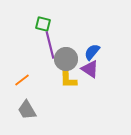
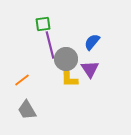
green square: rotated 21 degrees counterclockwise
blue semicircle: moved 10 px up
purple triangle: rotated 24 degrees clockwise
yellow L-shape: moved 1 px right, 1 px up
